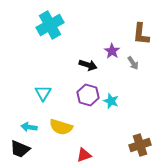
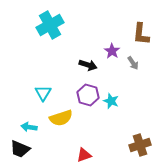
yellow semicircle: moved 9 px up; rotated 35 degrees counterclockwise
